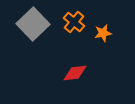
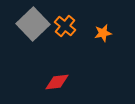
orange cross: moved 9 px left, 4 px down
red diamond: moved 18 px left, 9 px down
